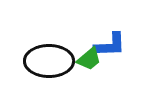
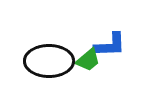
green trapezoid: moved 1 px left, 1 px down
